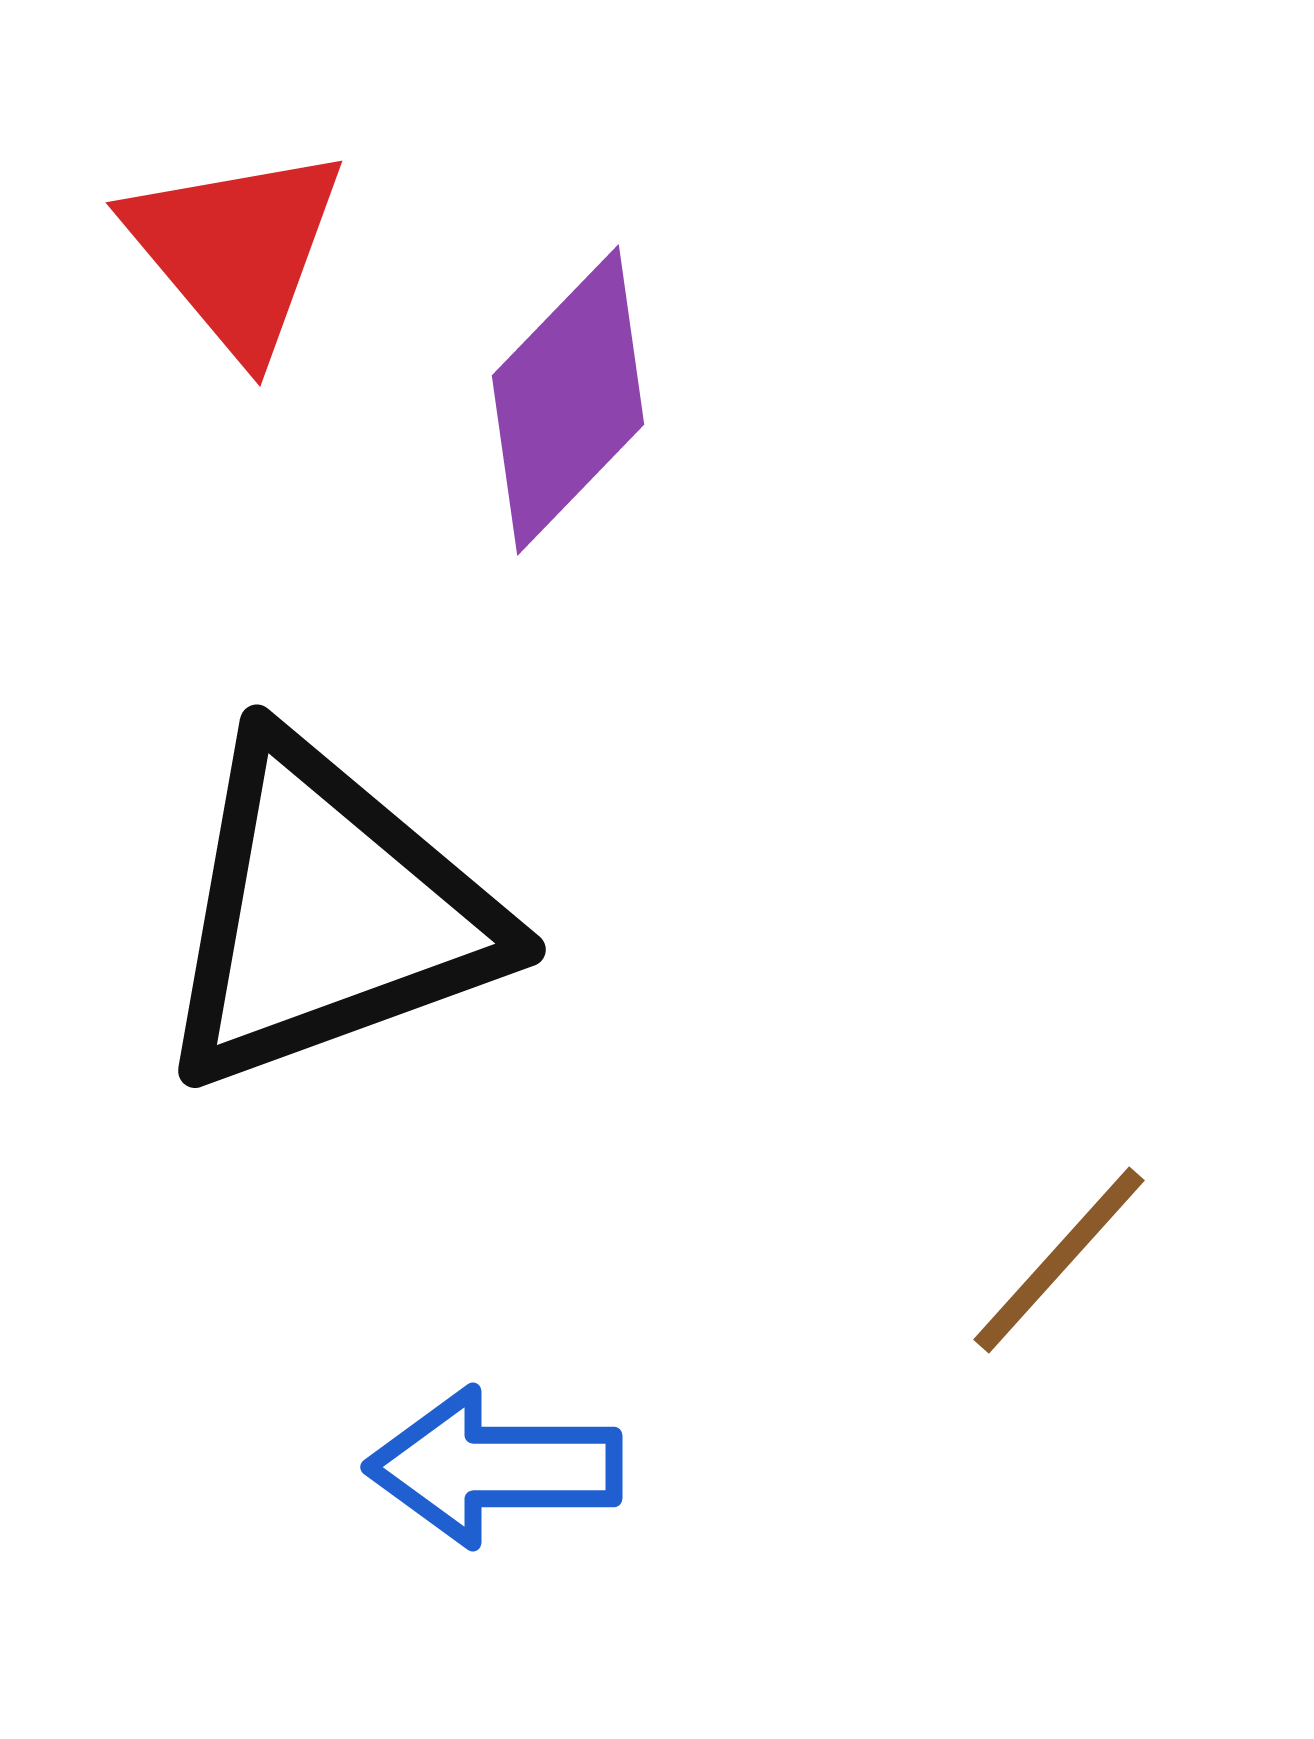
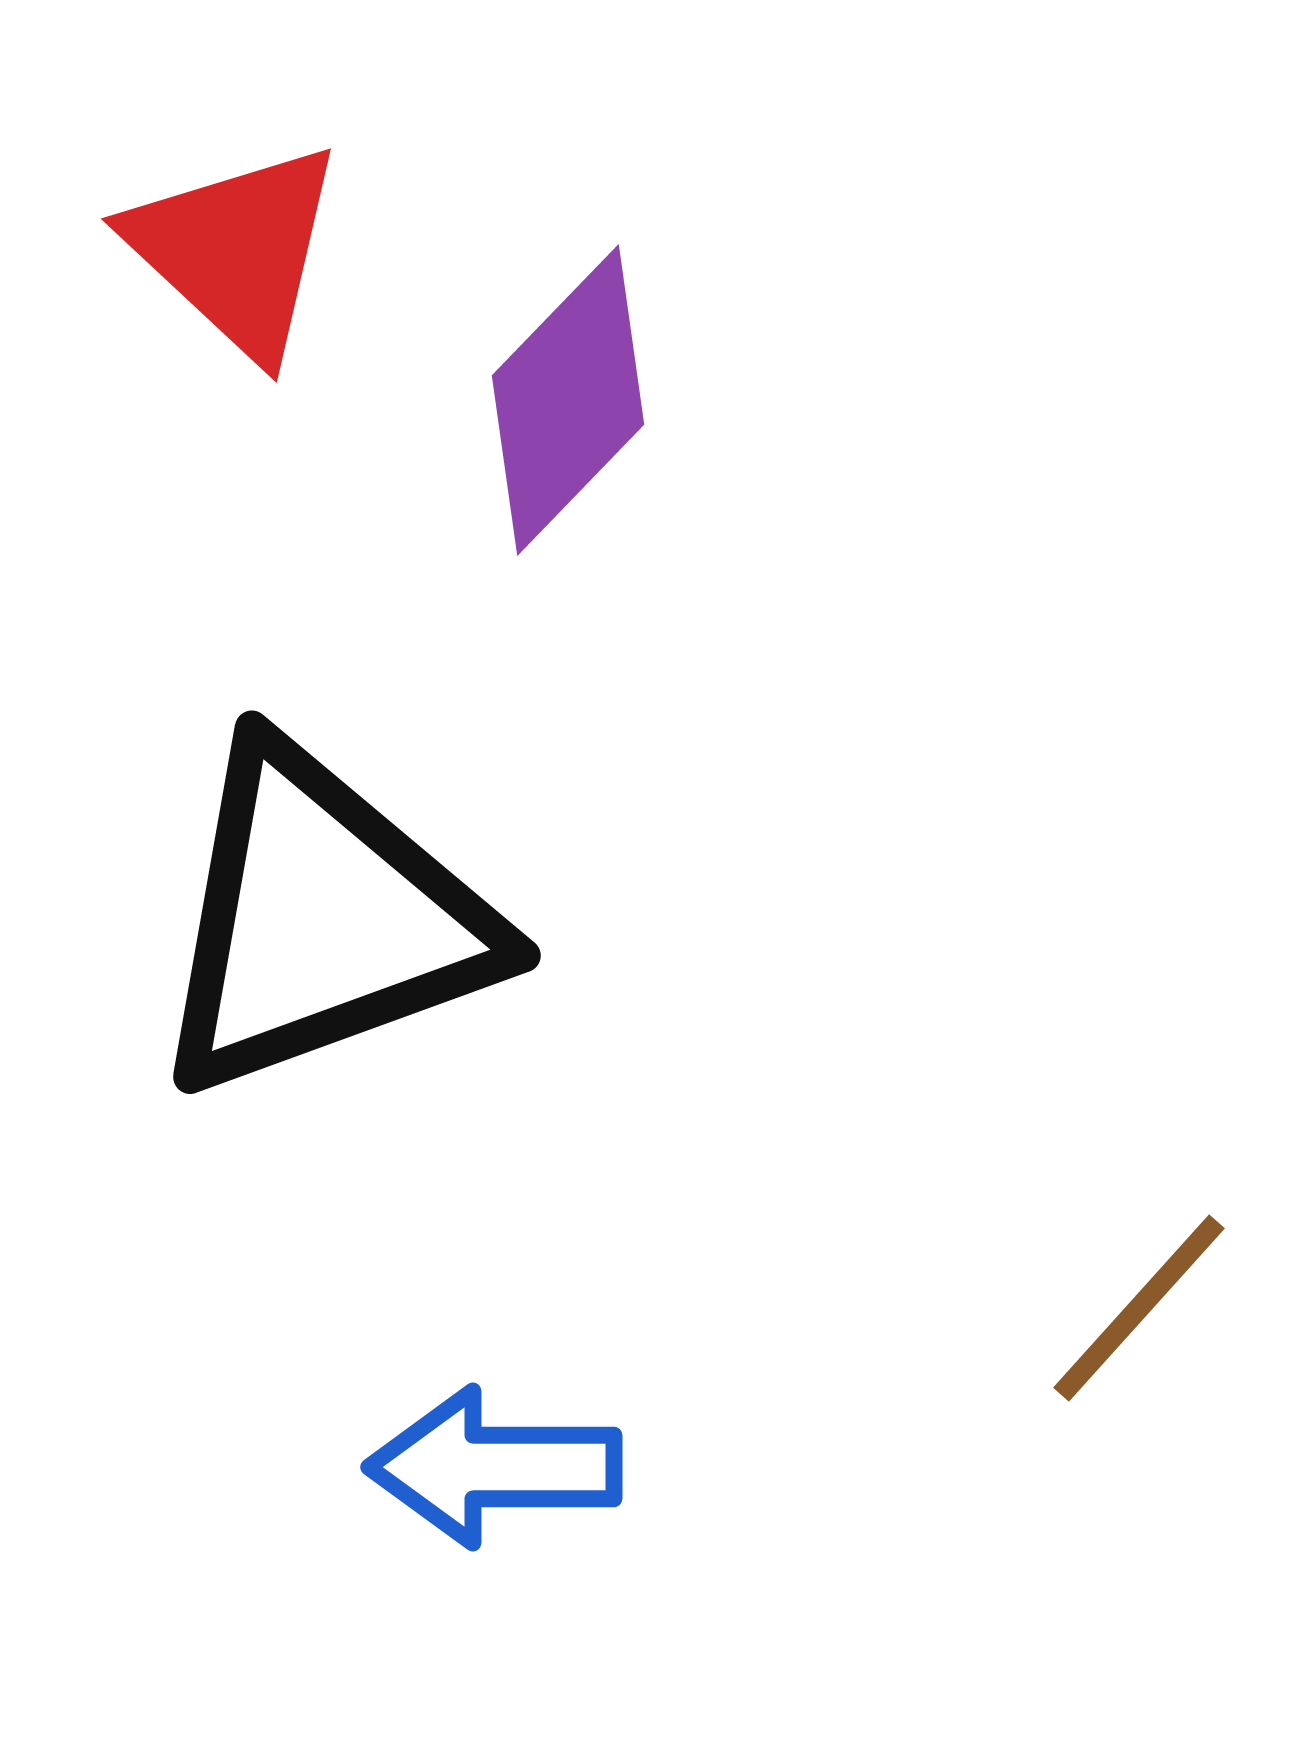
red triangle: rotated 7 degrees counterclockwise
black triangle: moved 5 px left, 6 px down
brown line: moved 80 px right, 48 px down
